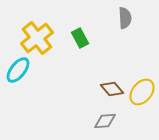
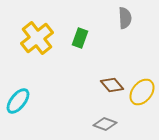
green rectangle: rotated 48 degrees clockwise
cyan ellipse: moved 31 px down
brown diamond: moved 4 px up
gray diamond: moved 3 px down; rotated 25 degrees clockwise
